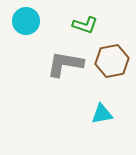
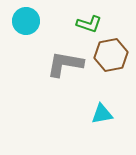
green L-shape: moved 4 px right, 1 px up
brown hexagon: moved 1 px left, 6 px up
